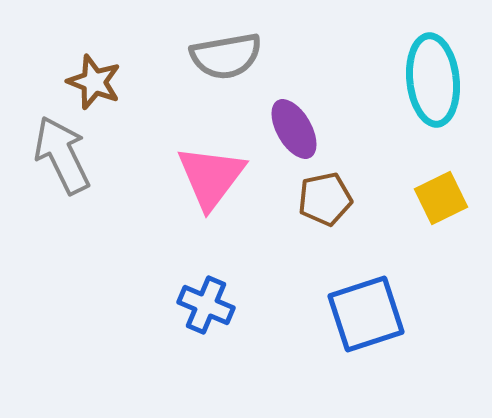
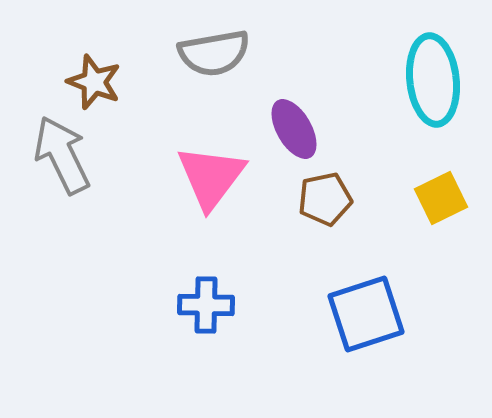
gray semicircle: moved 12 px left, 3 px up
blue cross: rotated 22 degrees counterclockwise
